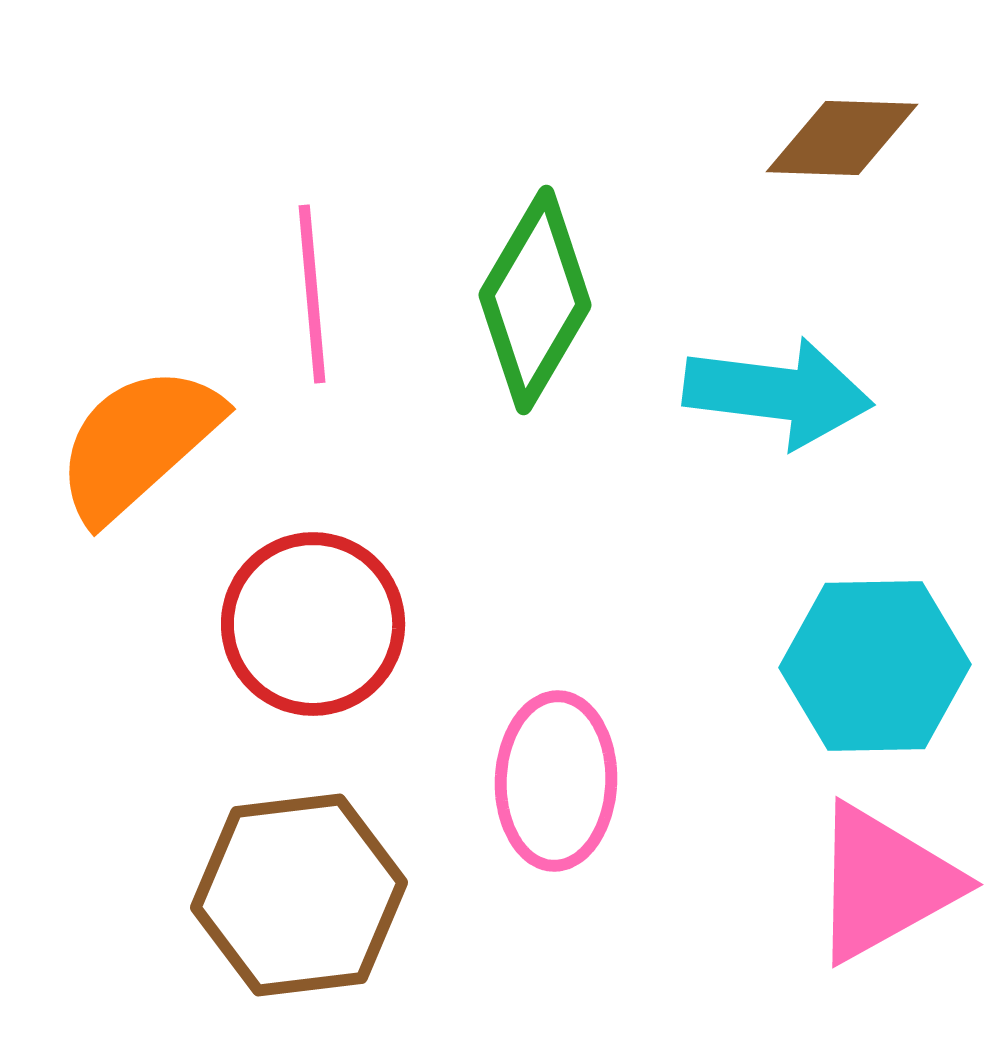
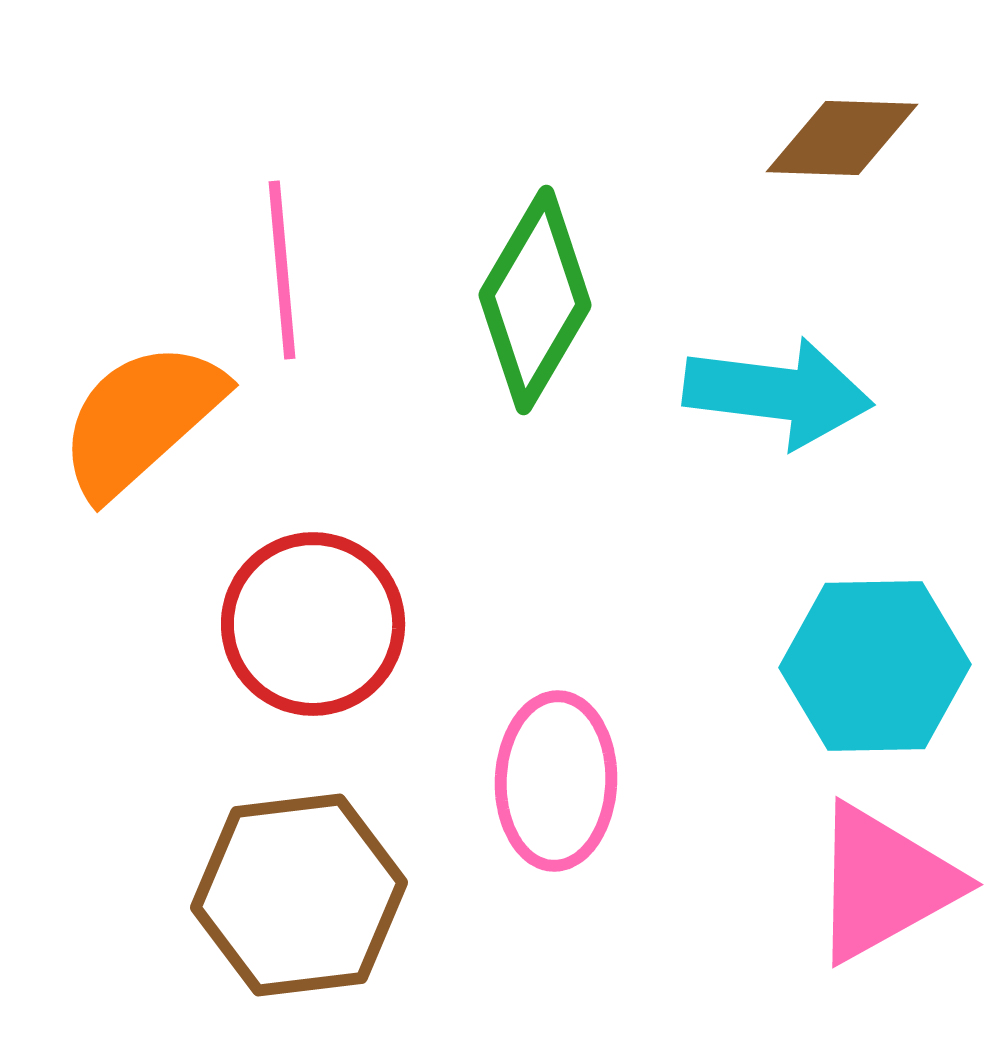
pink line: moved 30 px left, 24 px up
orange semicircle: moved 3 px right, 24 px up
